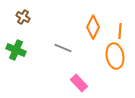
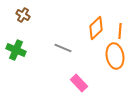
brown cross: moved 2 px up
orange diamond: moved 3 px right, 1 px down; rotated 20 degrees clockwise
